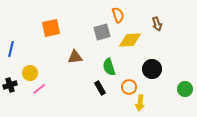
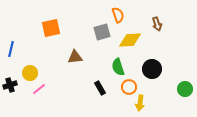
green semicircle: moved 9 px right
